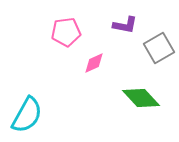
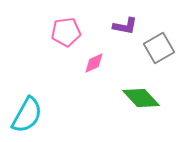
purple L-shape: moved 1 px down
